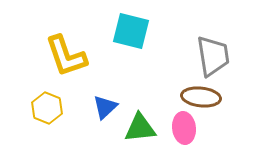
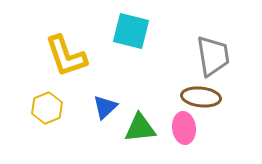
yellow hexagon: rotated 16 degrees clockwise
